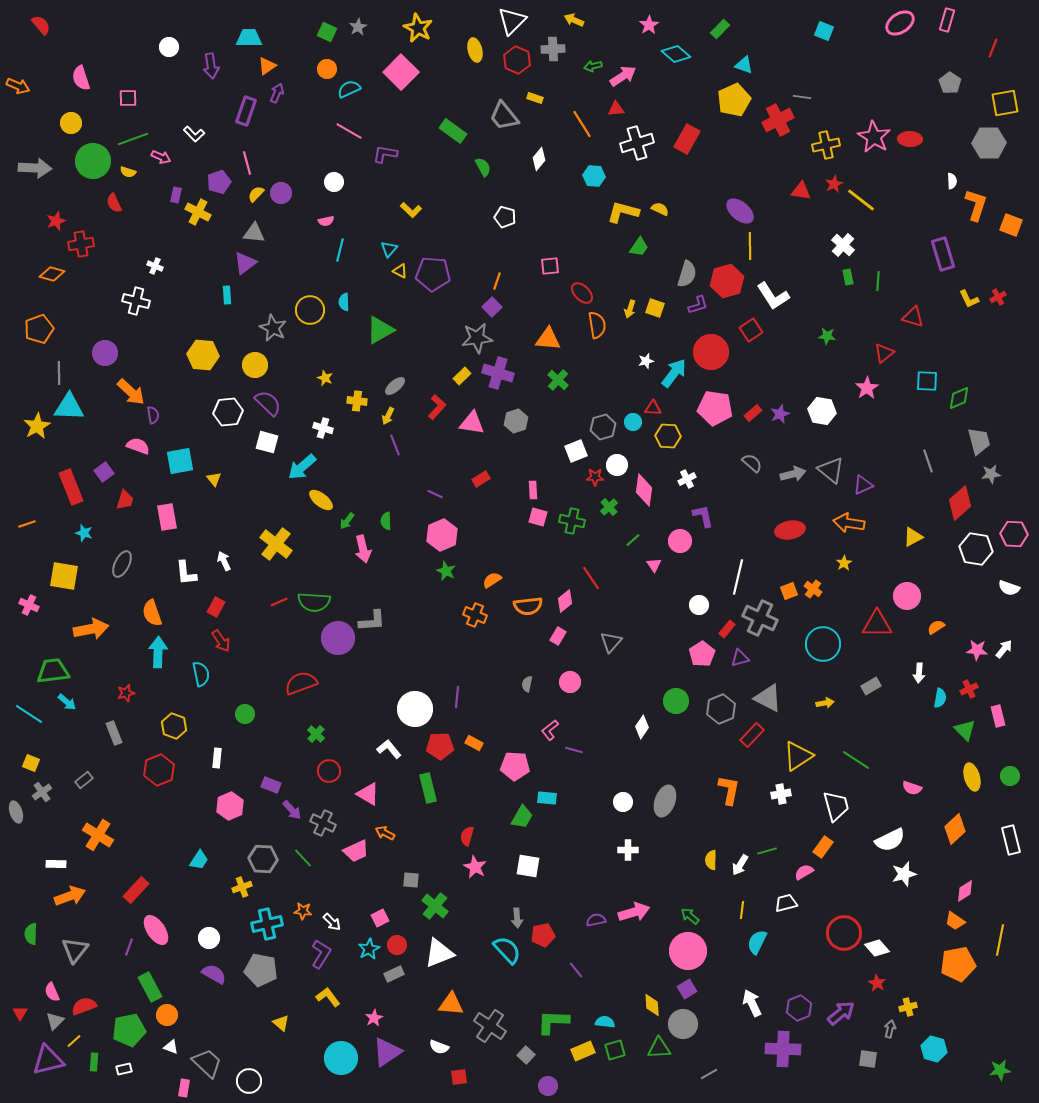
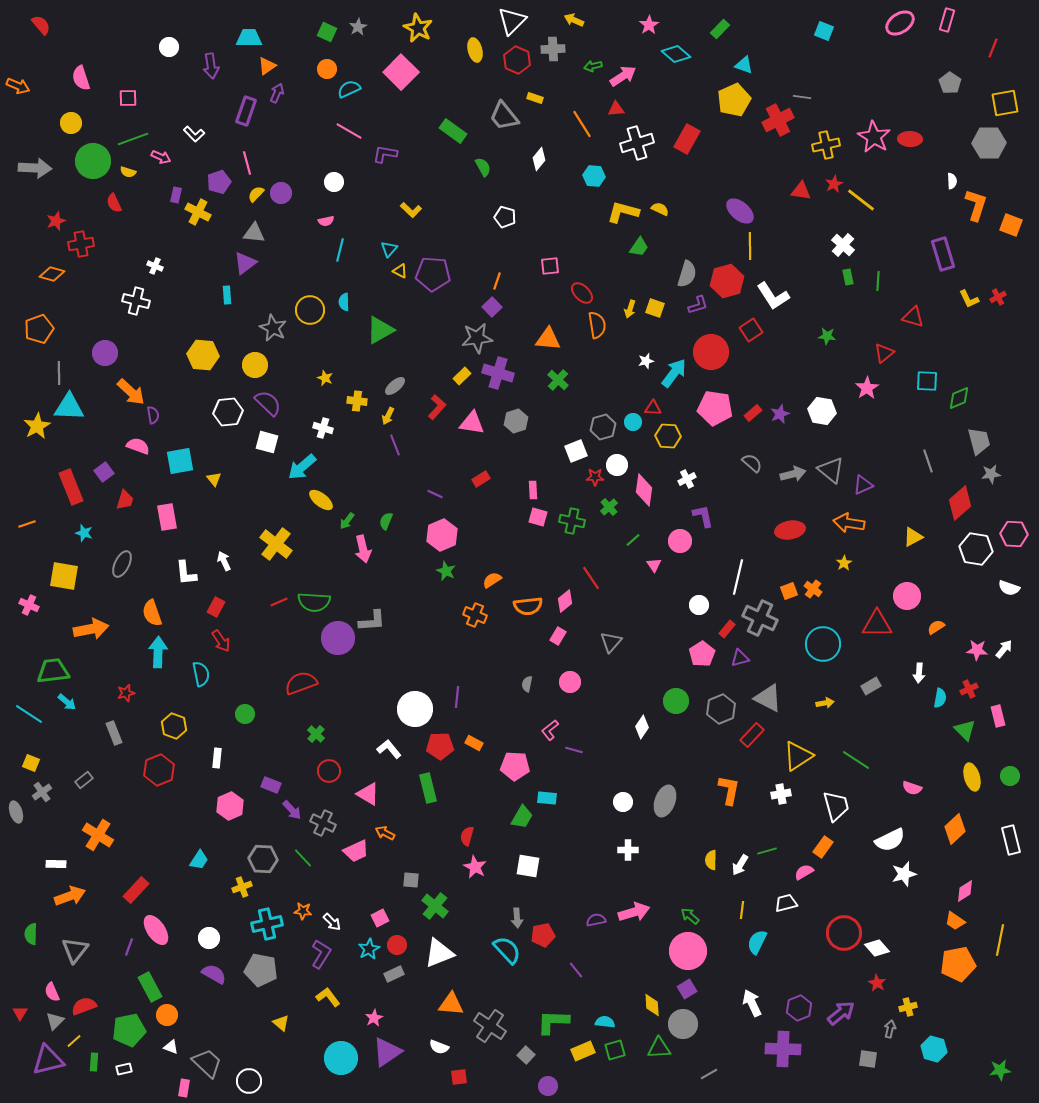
green semicircle at (386, 521): rotated 24 degrees clockwise
